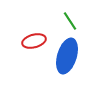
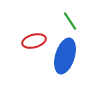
blue ellipse: moved 2 px left
